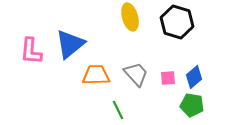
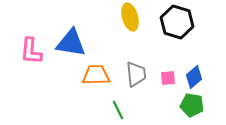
blue triangle: moved 1 px right, 1 px up; rotated 48 degrees clockwise
gray trapezoid: rotated 36 degrees clockwise
